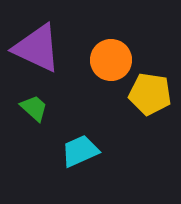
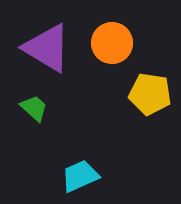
purple triangle: moved 10 px right; rotated 6 degrees clockwise
orange circle: moved 1 px right, 17 px up
cyan trapezoid: moved 25 px down
